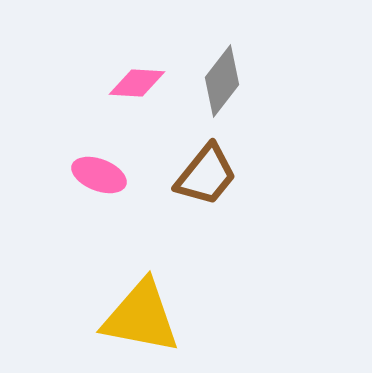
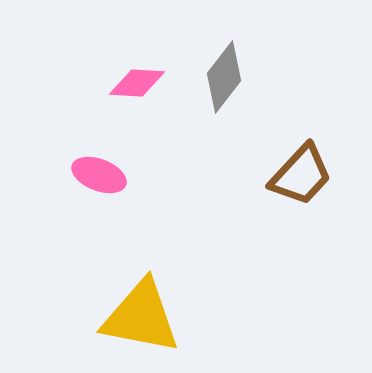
gray diamond: moved 2 px right, 4 px up
brown trapezoid: moved 95 px right; rotated 4 degrees clockwise
